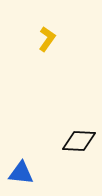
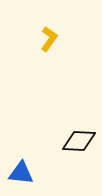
yellow L-shape: moved 2 px right
